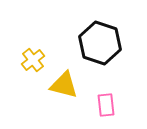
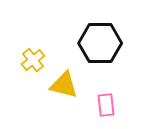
black hexagon: rotated 18 degrees counterclockwise
